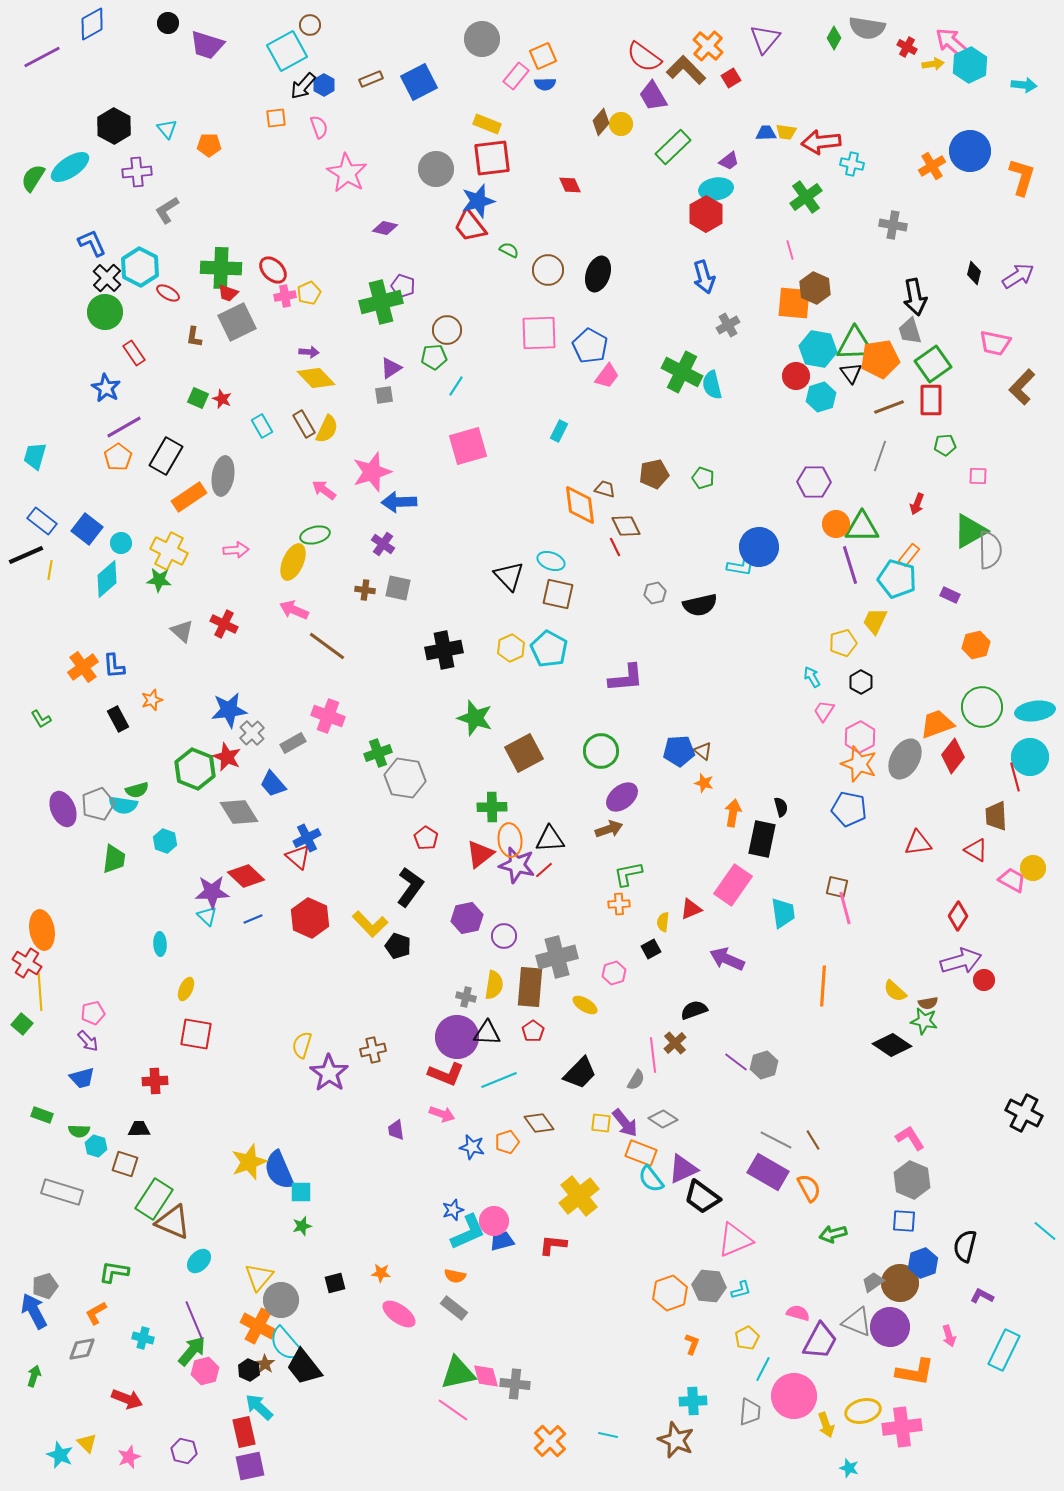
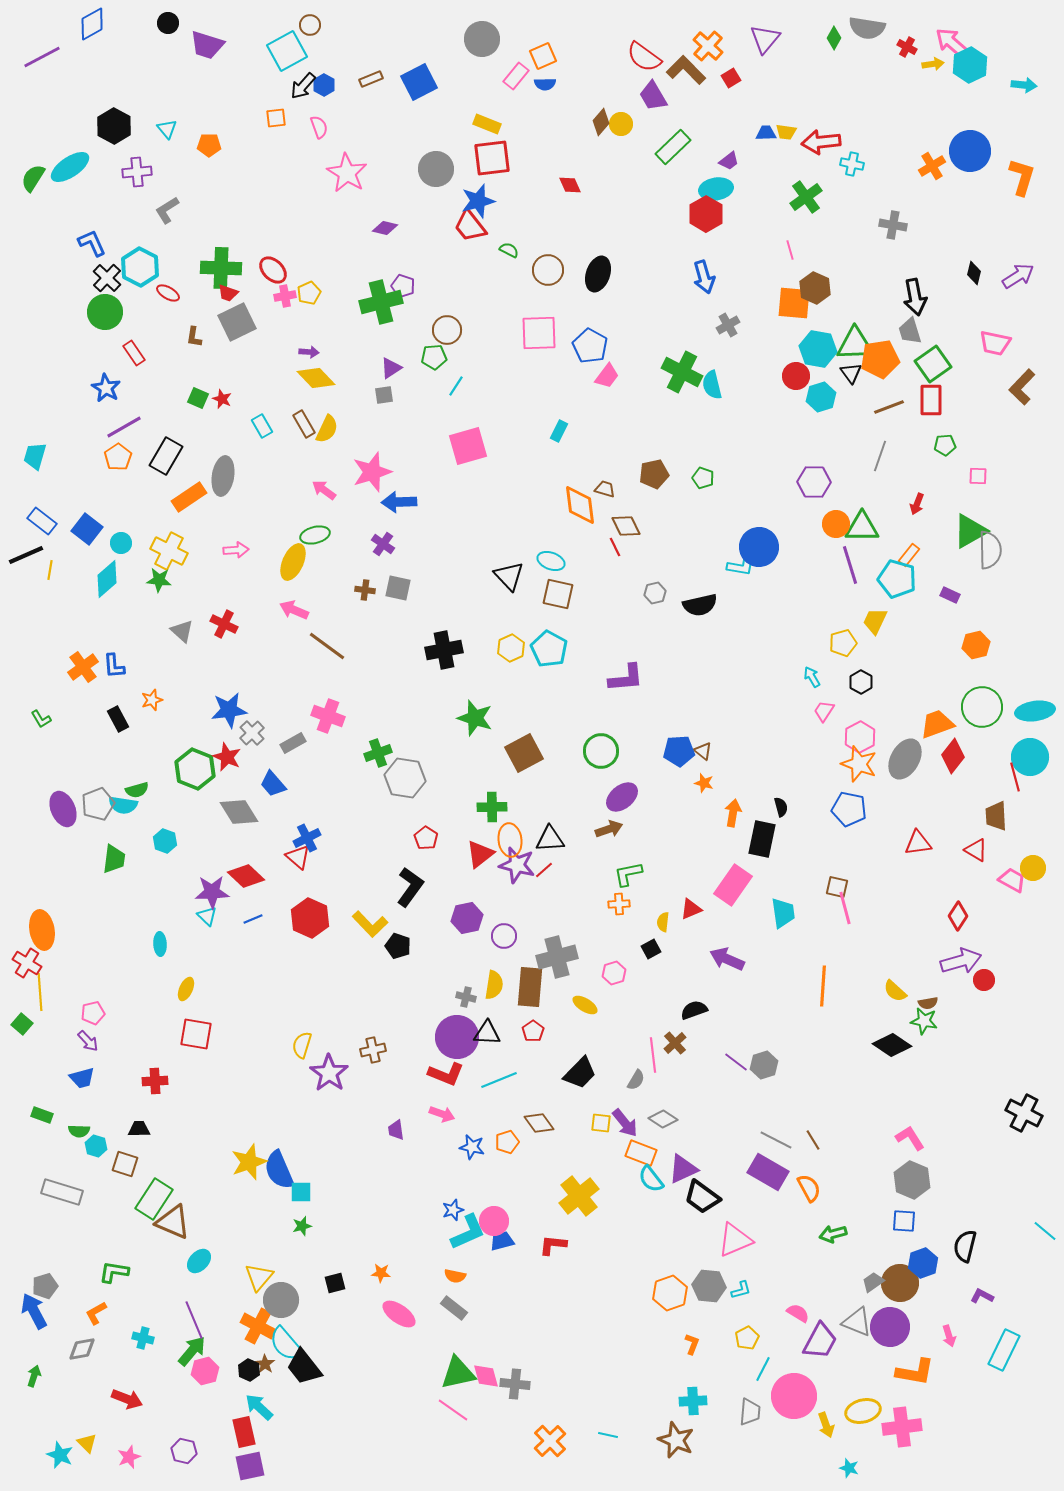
pink semicircle at (798, 1313): rotated 15 degrees clockwise
